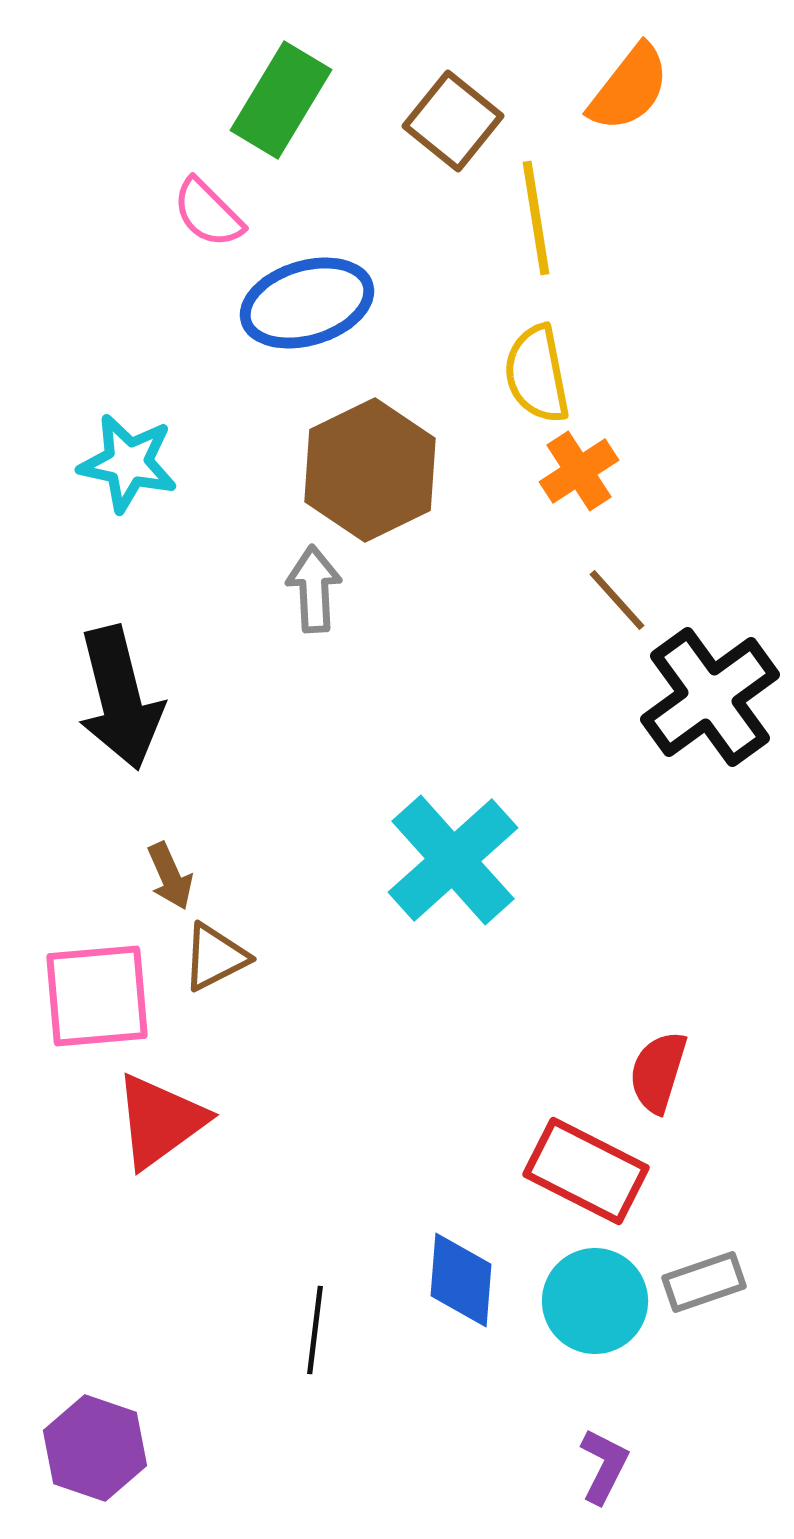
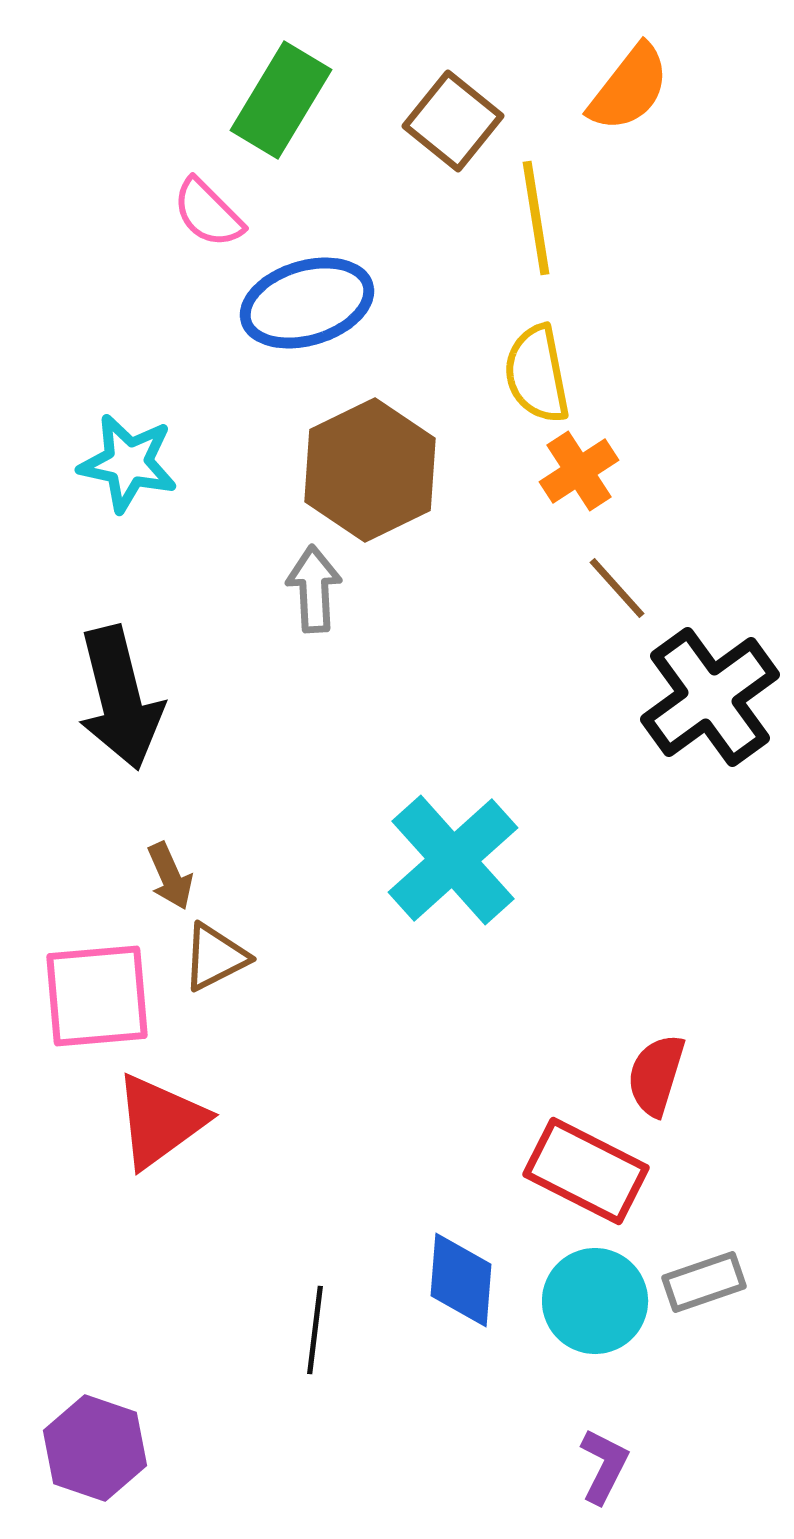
brown line: moved 12 px up
red semicircle: moved 2 px left, 3 px down
